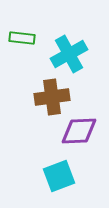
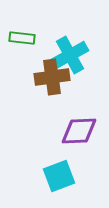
cyan cross: moved 1 px right, 1 px down
brown cross: moved 20 px up
